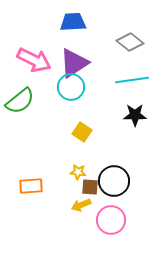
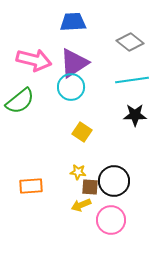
pink arrow: rotated 12 degrees counterclockwise
